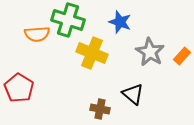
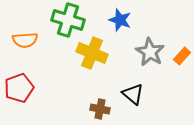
blue star: moved 2 px up
orange semicircle: moved 12 px left, 6 px down
red pentagon: rotated 20 degrees clockwise
